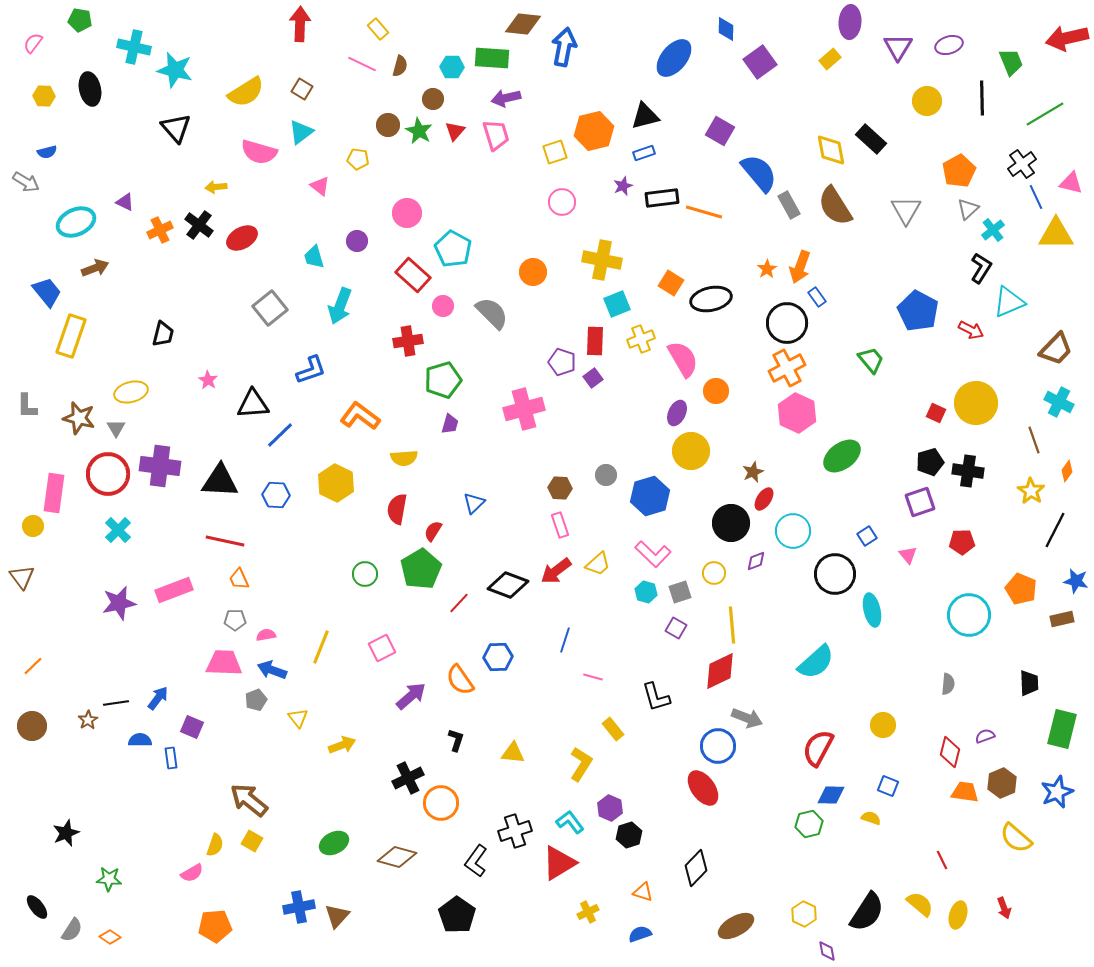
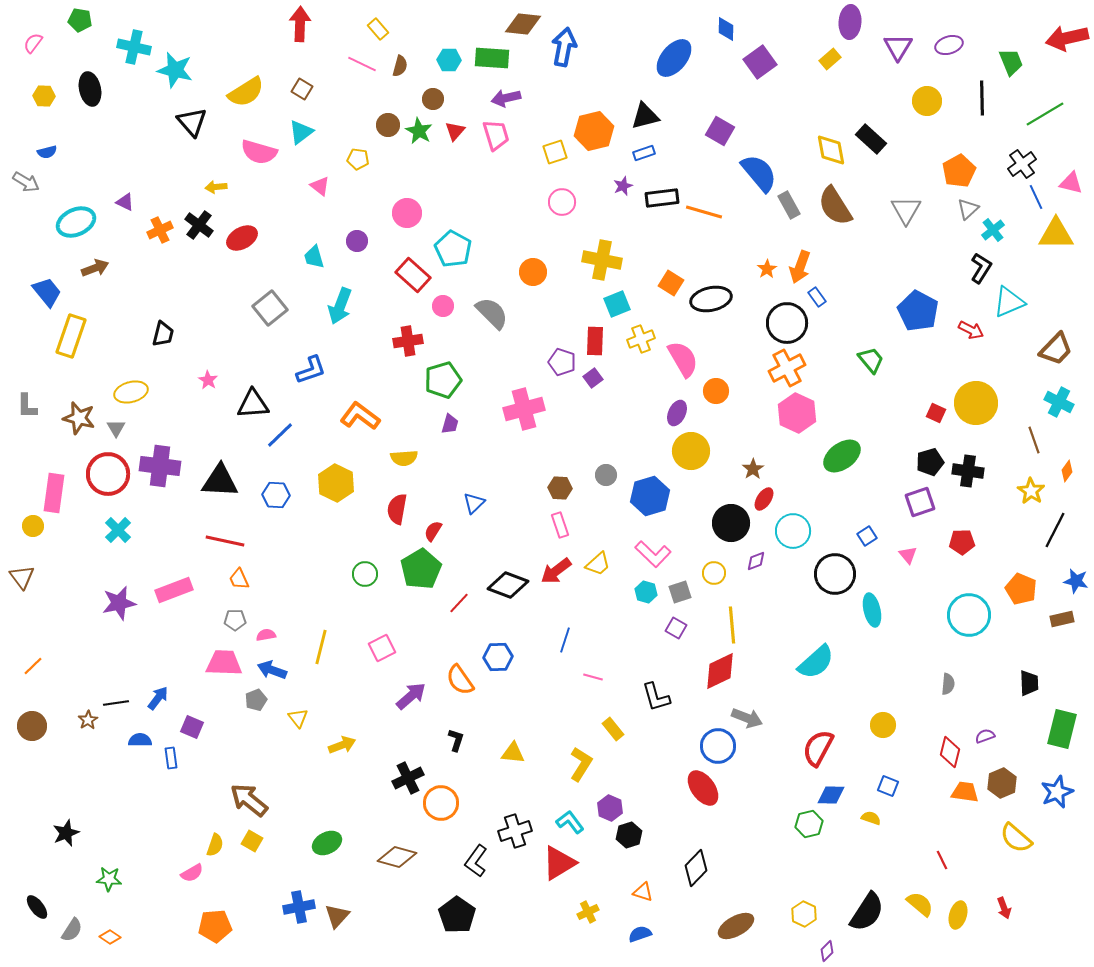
cyan hexagon at (452, 67): moved 3 px left, 7 px up
black triangle at (176, 128): moved 16 px right, 6 px up
brown star at (753, 472): moved 3 px up; rotated 10 degrees counterclockwise
yellow line at (321, 647): rotated 8 degrees counterclockwise
green ellipse at (334, 843): moved 7 px left
purple diamond at (827, 951): rotated 55 degrees clockwise
